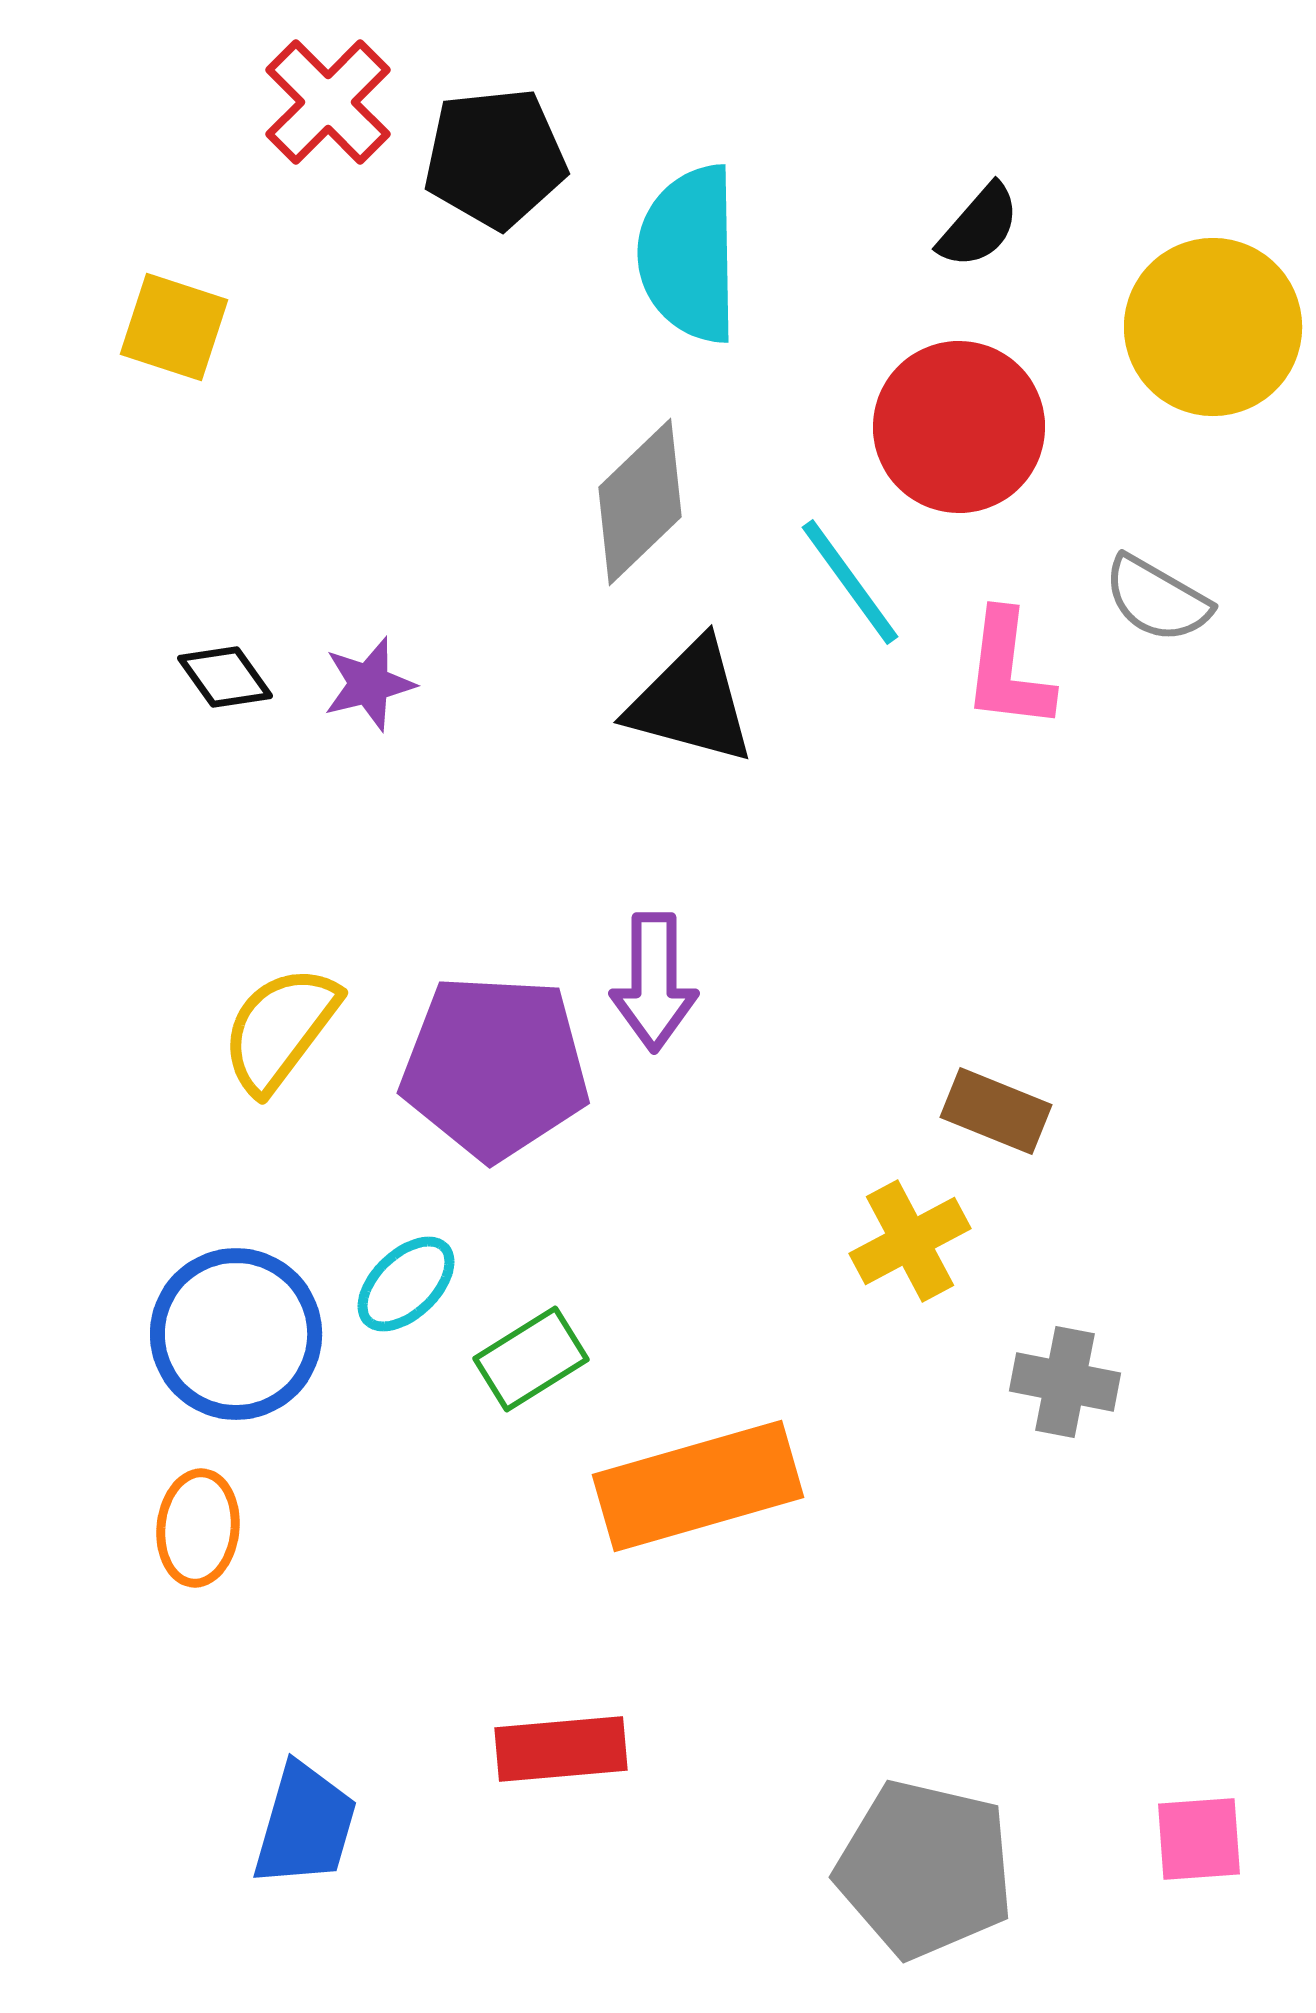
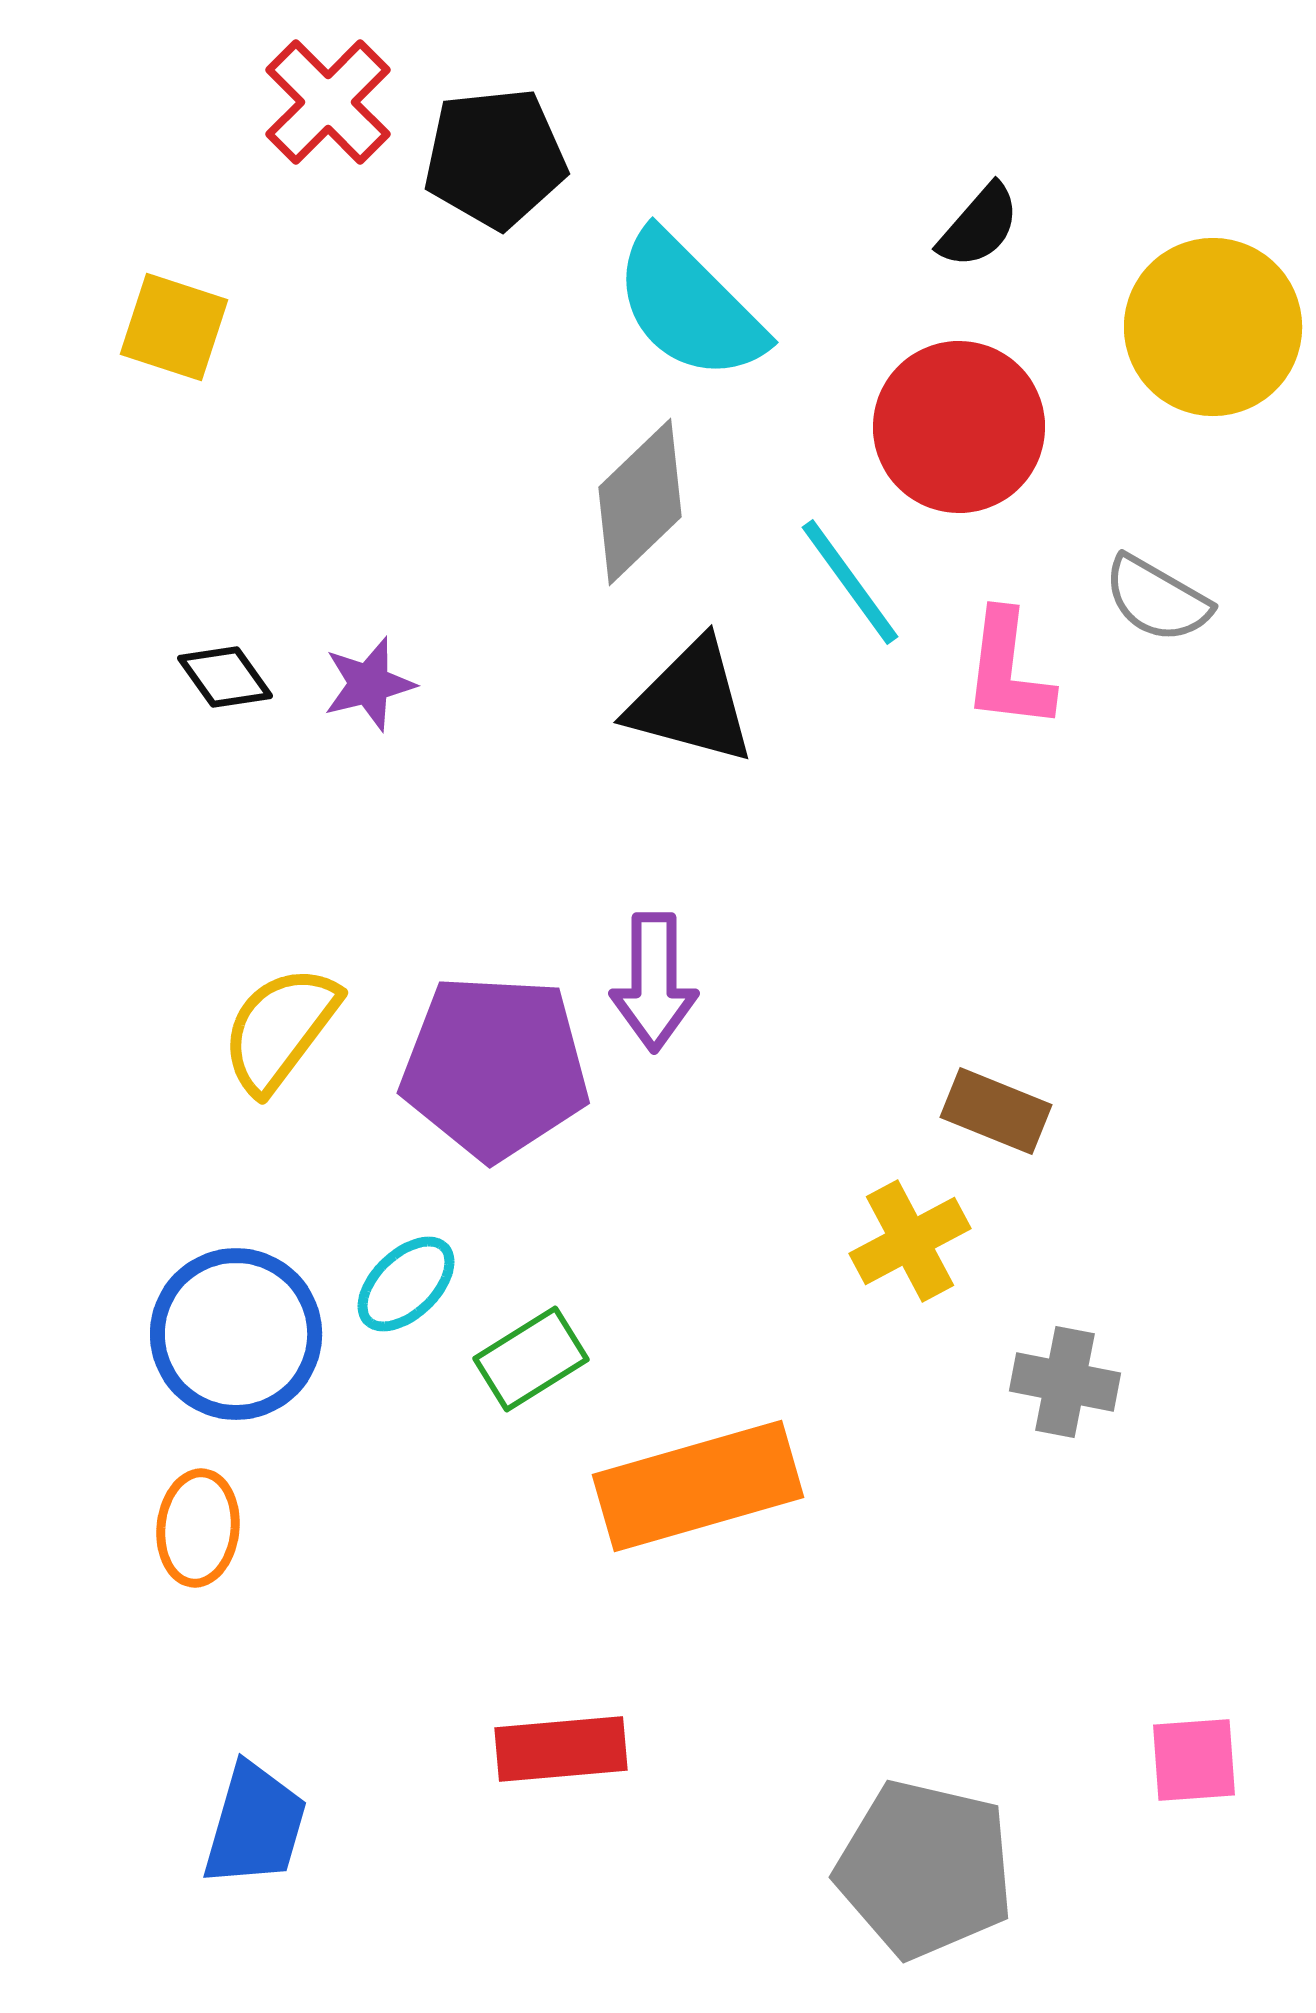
cyan semicircle: moved 52 px down; rotated 44 degrees counterclockwise
blue trapezoid: moved 50 px left
pink square: moved 5 px left, 79 px up
